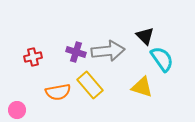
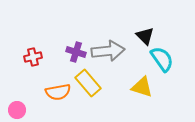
yellow rectangle: moved 2 px left, 2 px up
